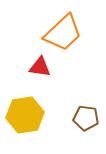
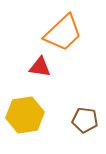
brown pentagon: moved 1 px left, 2 px down
